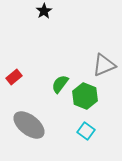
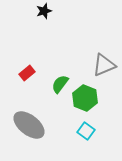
black star: rotated 14 degrees clockwise
red rectangle: moved 13 px right, 4 px up
green hexagon: moved 2 px down
